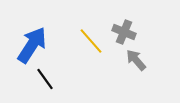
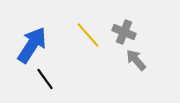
yellow line: moved 3 px left, 6 px up
